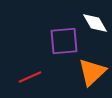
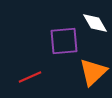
orange triangle: moved 1 px right
